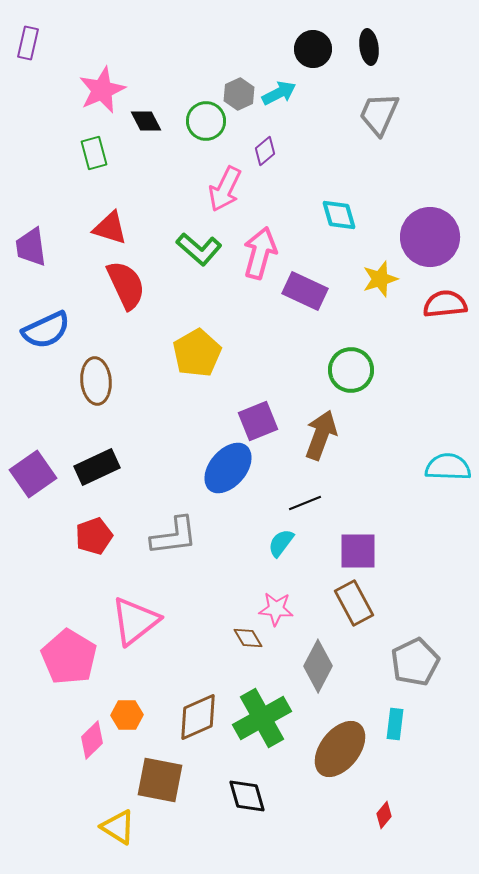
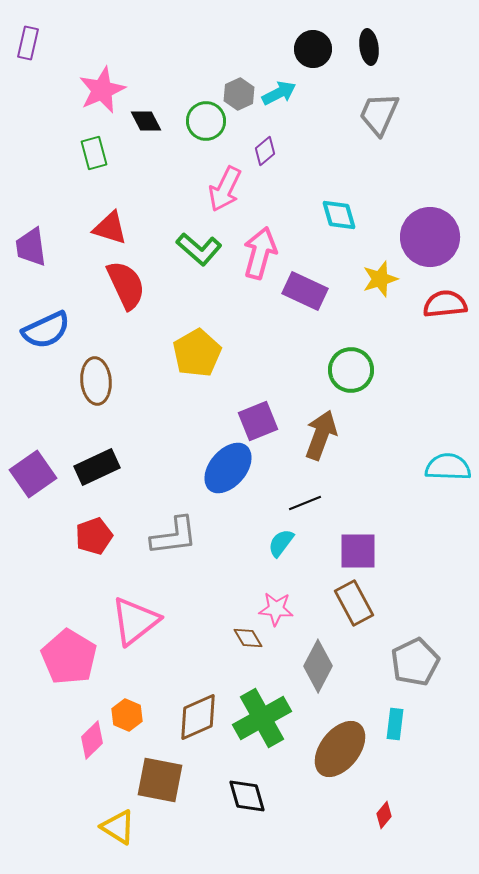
orange hexagon at (127, 715): rotated 24 degrees clockwise
